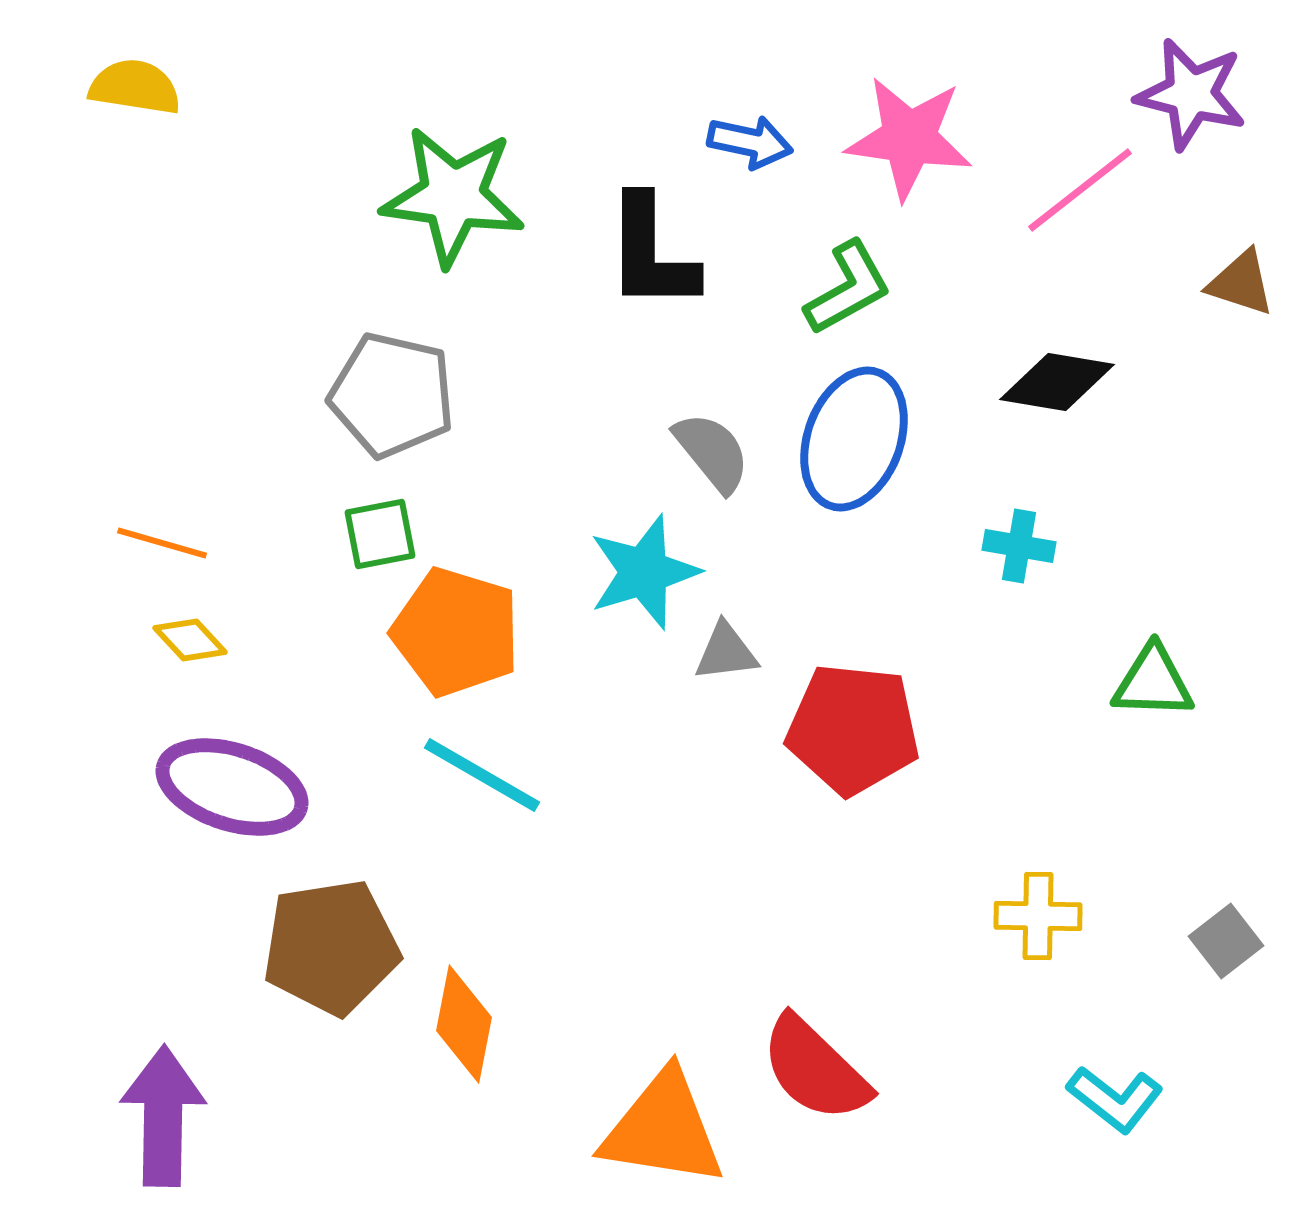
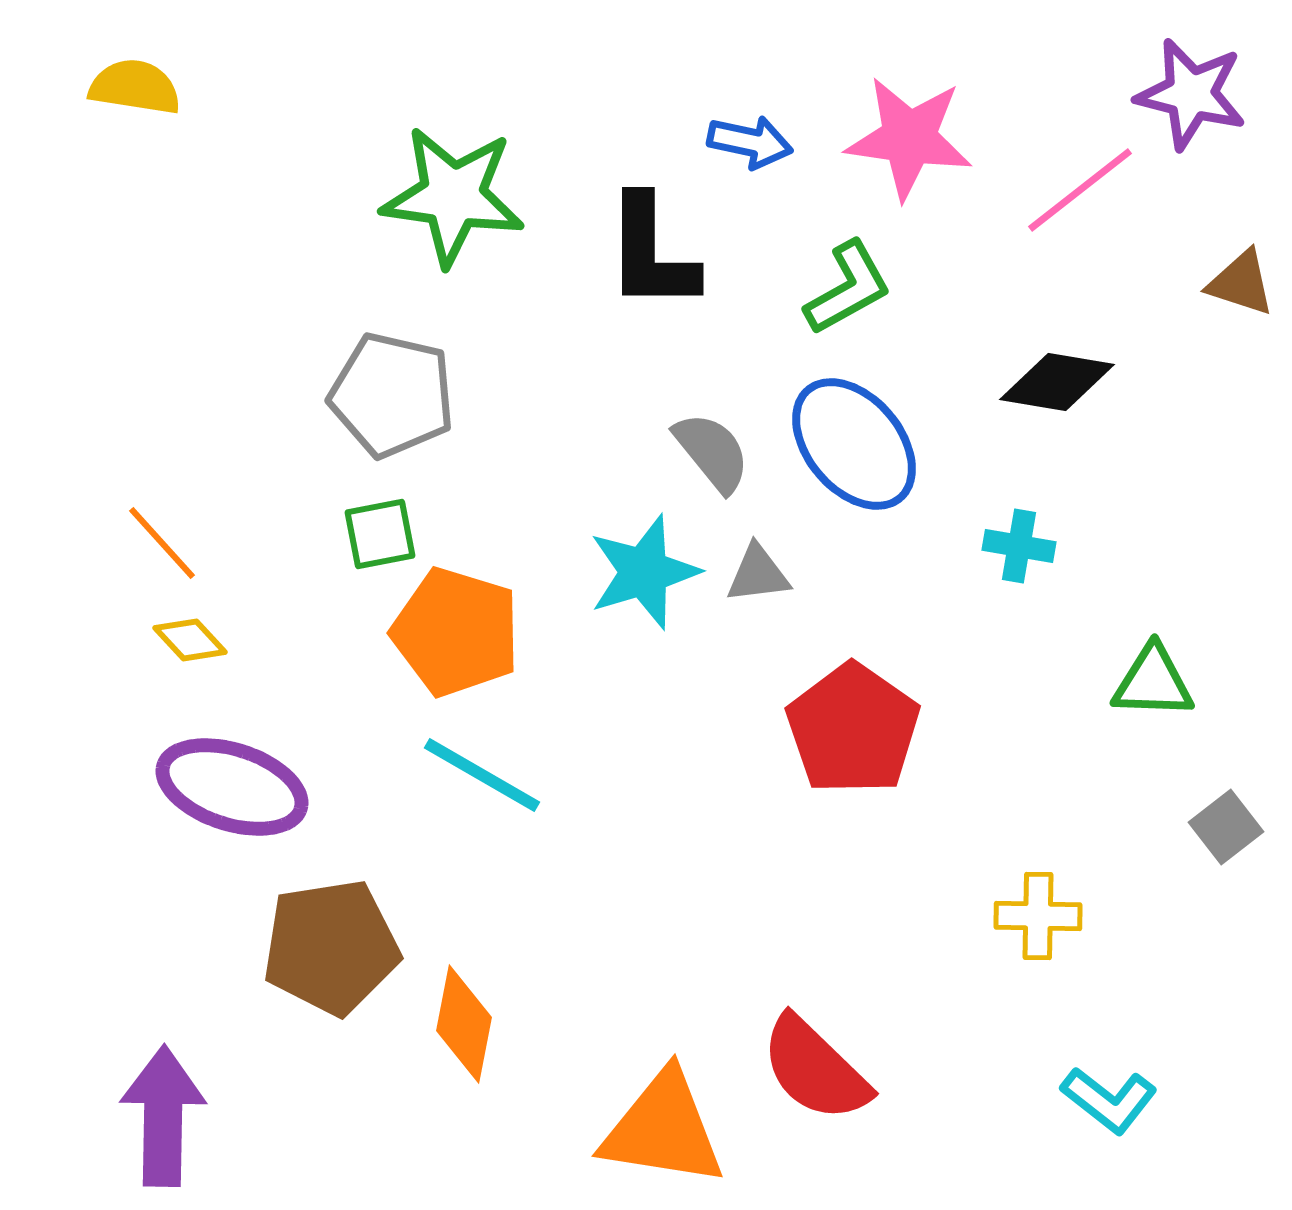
blue ellipse: moved 5 px down; rotated 60 degrees counterclockwise
orange line: rotated 32 degrees clockwise
gray triangle: moved 32 px right, 78 px up
red pentagon: rotated 29 degrees clockwise
gray square: moved 114 px up
cyan L-shape: moved 6 px left, 1 px down
